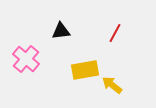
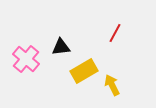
black triangle: moved 16 px down
yellow rectangle: moved 1 px left, 1 px down; rotated 20 degrees counterclockwise
yellow arrow: rotated 25 degrees clockwise
